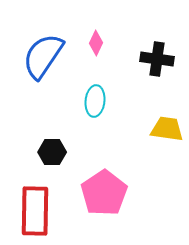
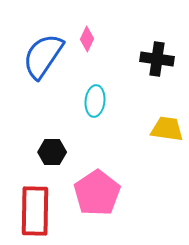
pink diamond: moved 9 px left, 4 px up
pink pentagon: moved 7 px left
